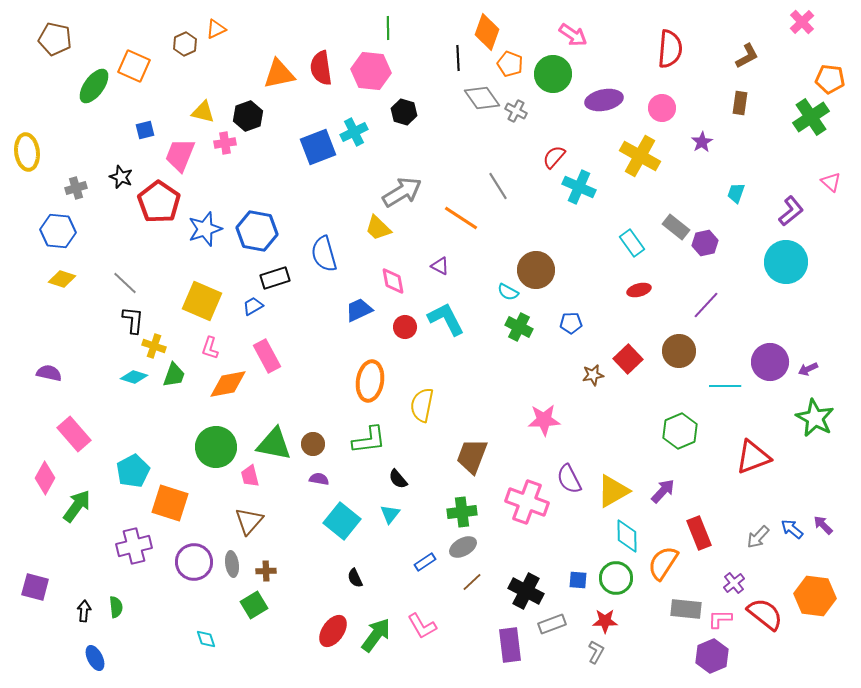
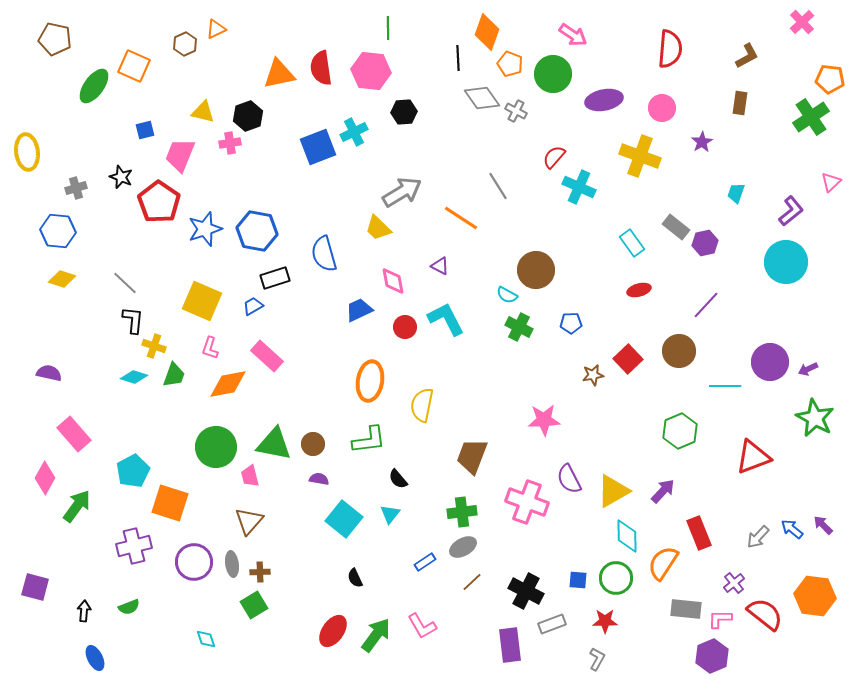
black hexagon at (404, 112): rotated 20 degrees counterclockwise
pink cross at (225, 143): moved 5 px right
yellow cross at (640, 156): rotated 9 degrees counterclockwise
pink triangle at (831, 182): rotated 35 degrees clockwise
cyan semicircle at (508, 292): moved 1 px left, 3 px down
pink rectangle at (267, 356): rotated 20 degrees counterclockwise
cyan square at (342, 521): moved 2 px right, 2 px up
brown cross at (266, 571): moved 6 px left, 1 px down
green semicircle at (116, 607): moved 13 px right; rotated 75 degrees clockwise
gray L-shape at (596, 652): moved 1 px right, 7 px down
